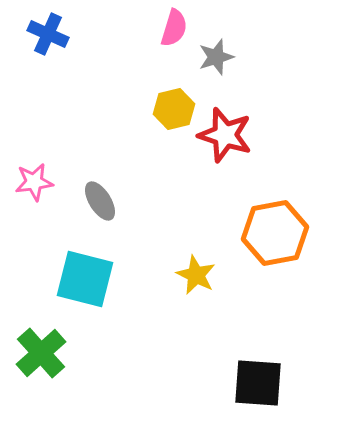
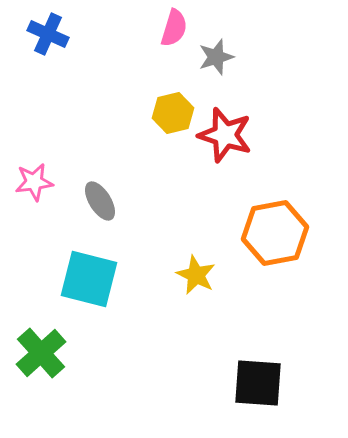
yellow hexagon: moved 1 px left, 4 px down
cyan square: moved 4 px right
